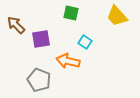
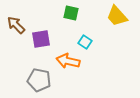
gray pentagon: rotated 10 degrees counterclockwise
